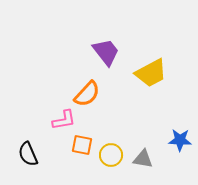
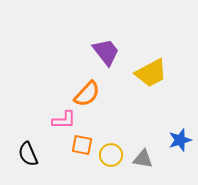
pink L-shape: rotated 10 degrees clockwise
blue star: rotated 20 degrees counterclockwise
